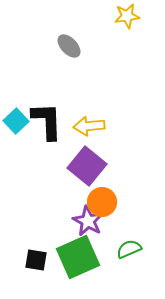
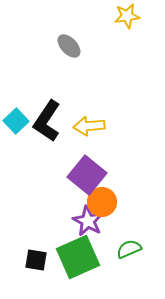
black L-shape: rotated 144 degrees counterclockwise
purple square: moved 9 px down
